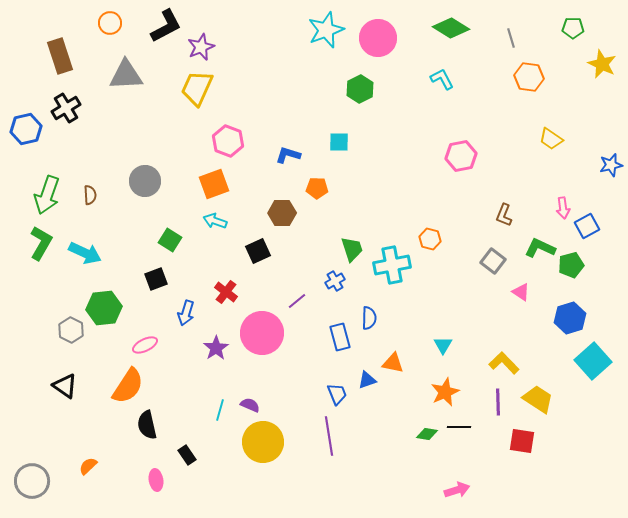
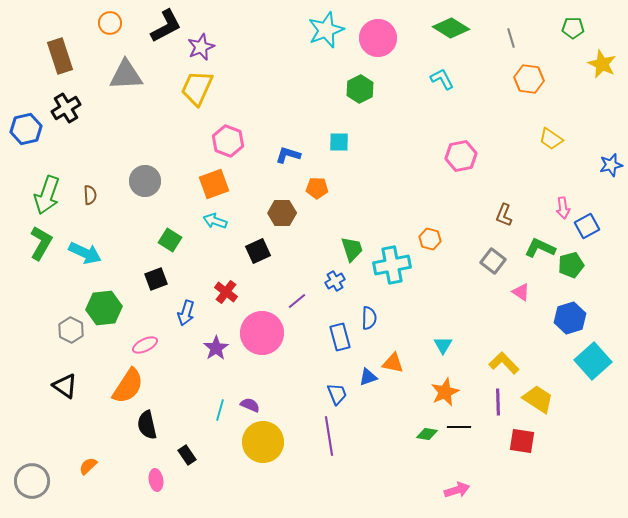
orange hexagon at (529, 77): moved 2 px down
blue triangle at (367, 380): moved 1 px right, 3 px up
